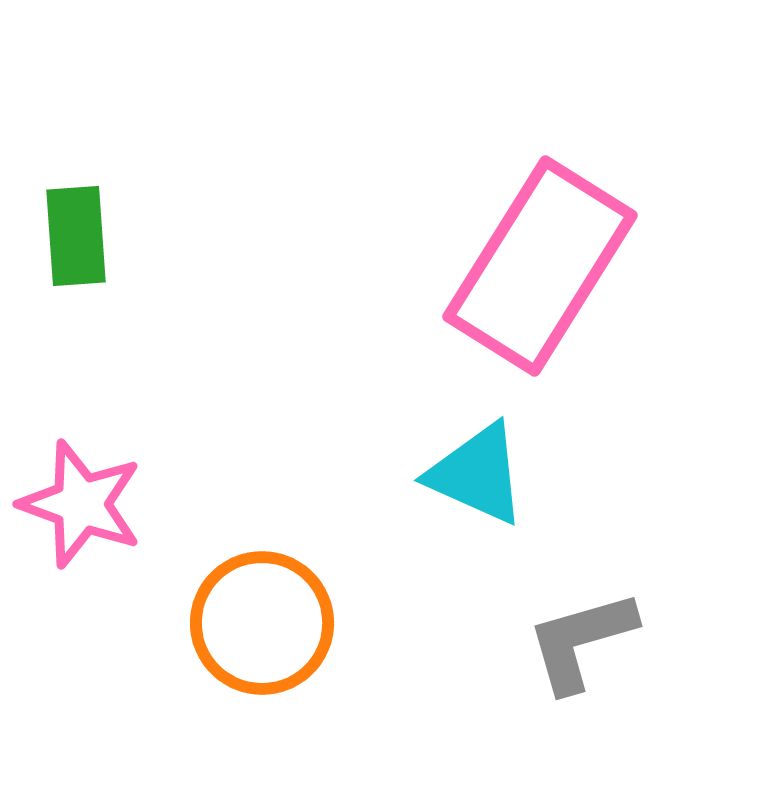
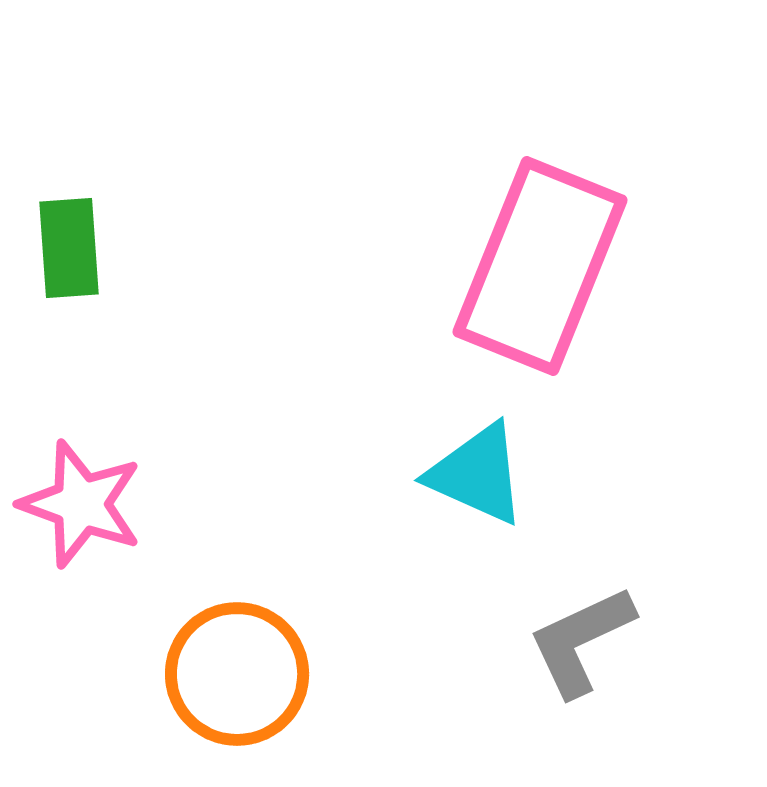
green rectangle: moved 7 px left, 12 px down
pink rectangle: rotated 10 degrees counterclockwise
orange circle: moved 25 px left, 51 px down
gray L-shape: rotated 9 degrees counterclockwise
